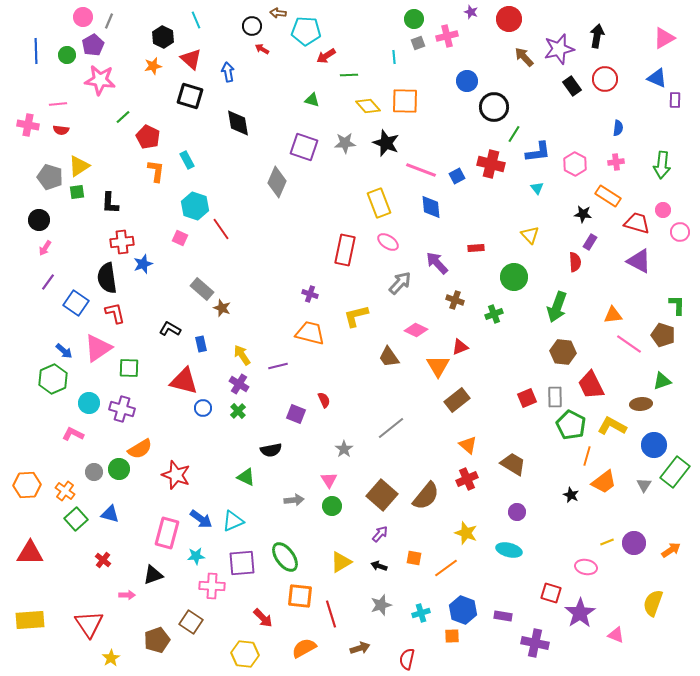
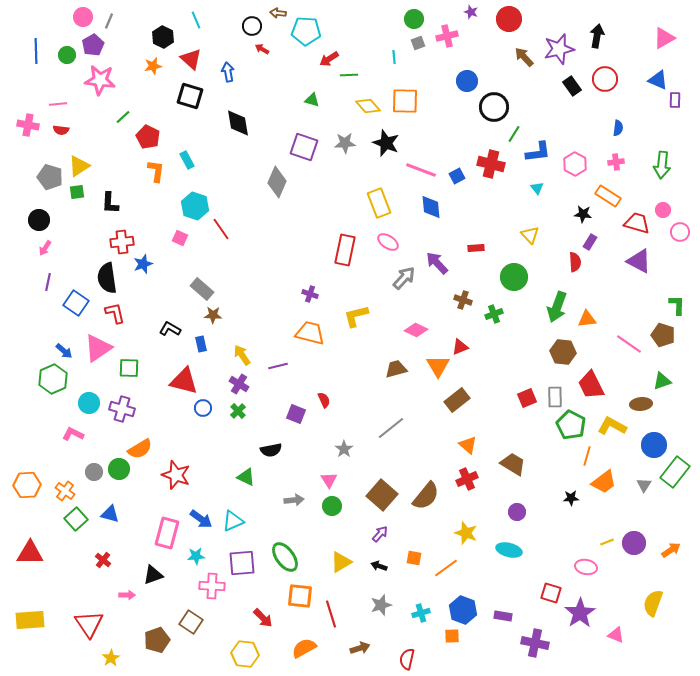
red arrow at (326, 56): moved 3 px right, 3 px down
blue triangle at (657, 78): moved 1 px right, 2 px down
purple line at (48, 282): rotated 24 degrees counterclockwise
gray arrow at (400, 283): moved 4 px right, 5 px up
brown cross at (455, 300): moved 8 px right
brown star at (222, 308): moved 9 px left, 7 px down; rotated 18 degrees counterclockwise
orange triangle at (613, 315): moved 26 px left, 4 px down
brown trapezoid at (389, 357): moved 7 px right, 12 px down; rotated 110 degrees clockwise
black star at (571, 495): moved 3 px down; rotated 28 degrees counterclockwise
